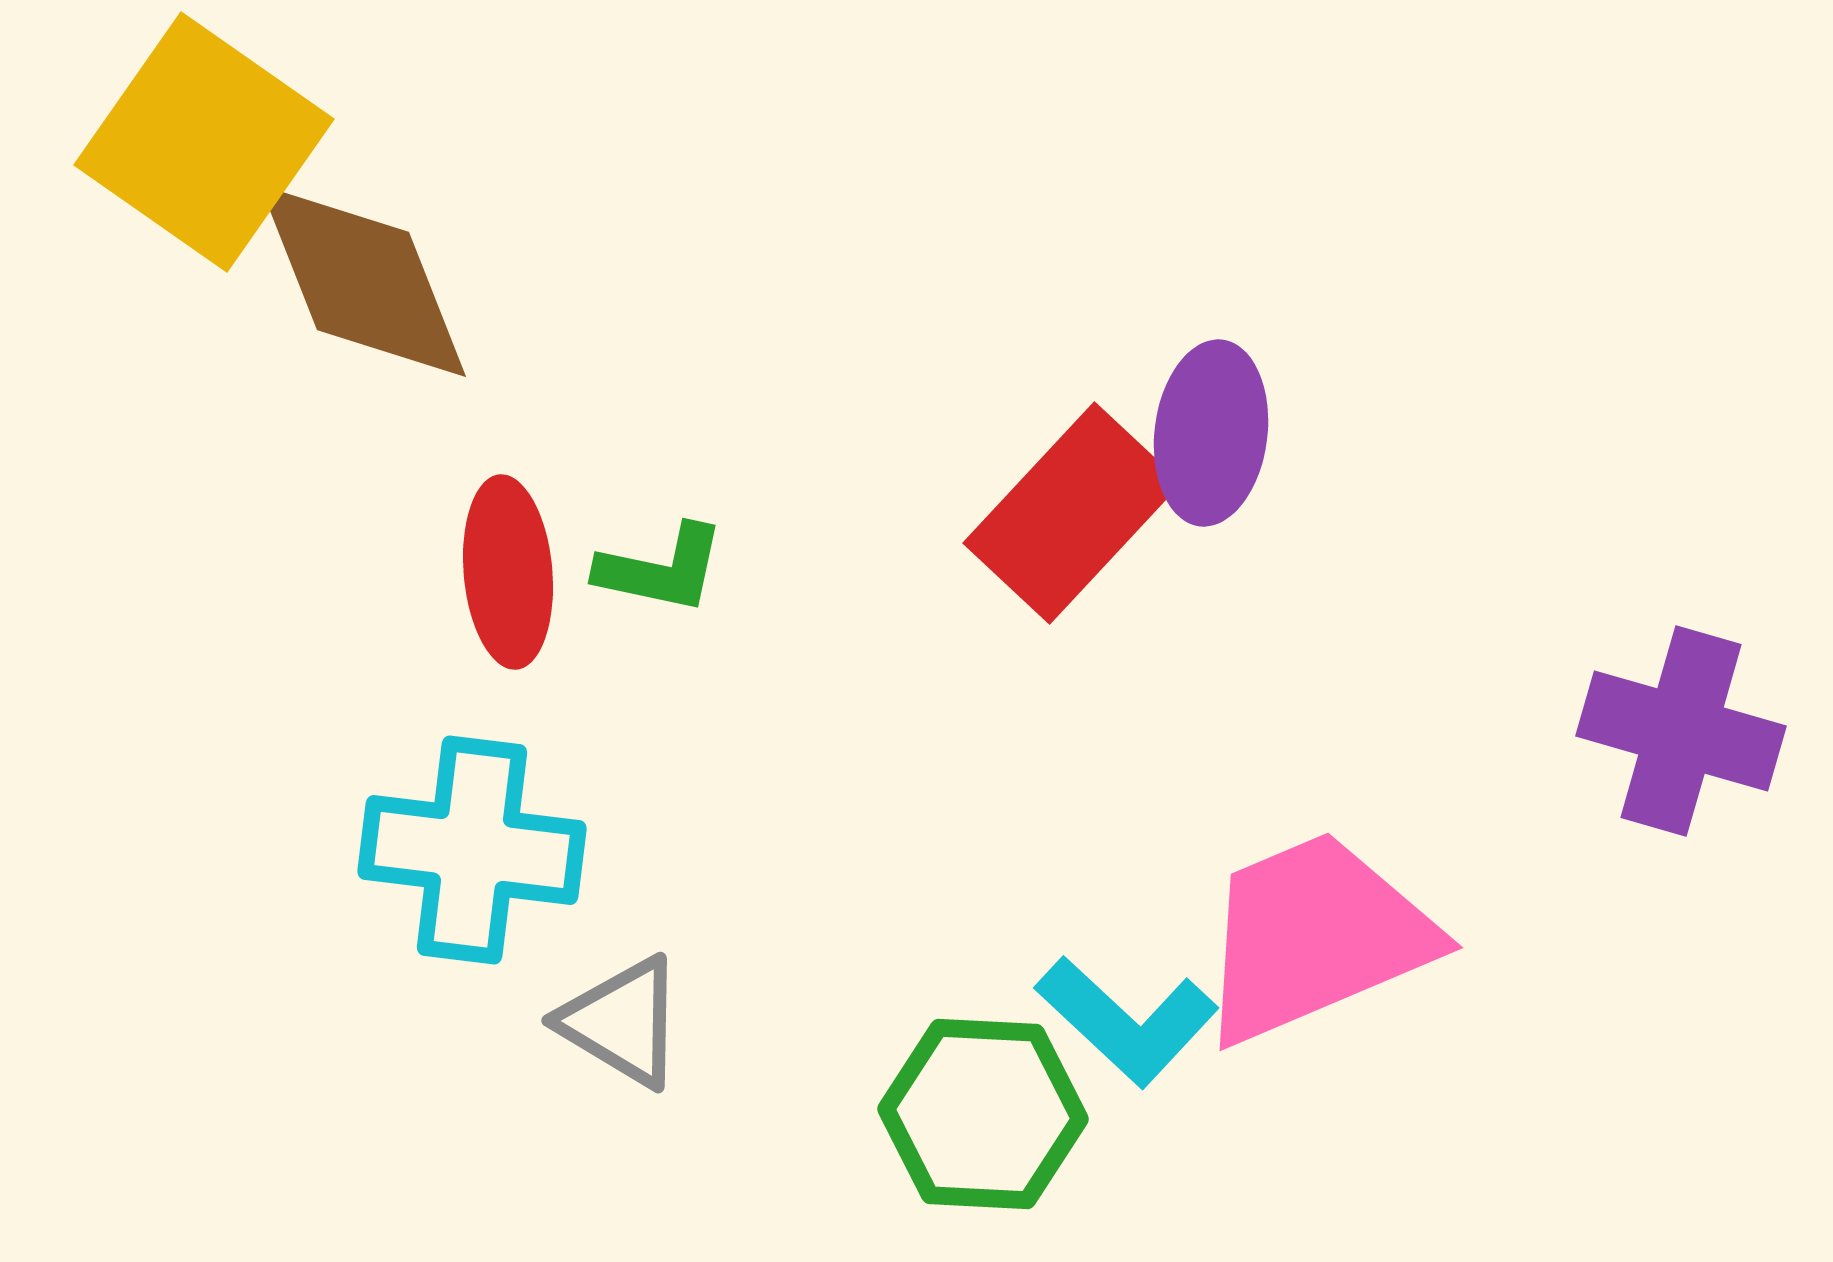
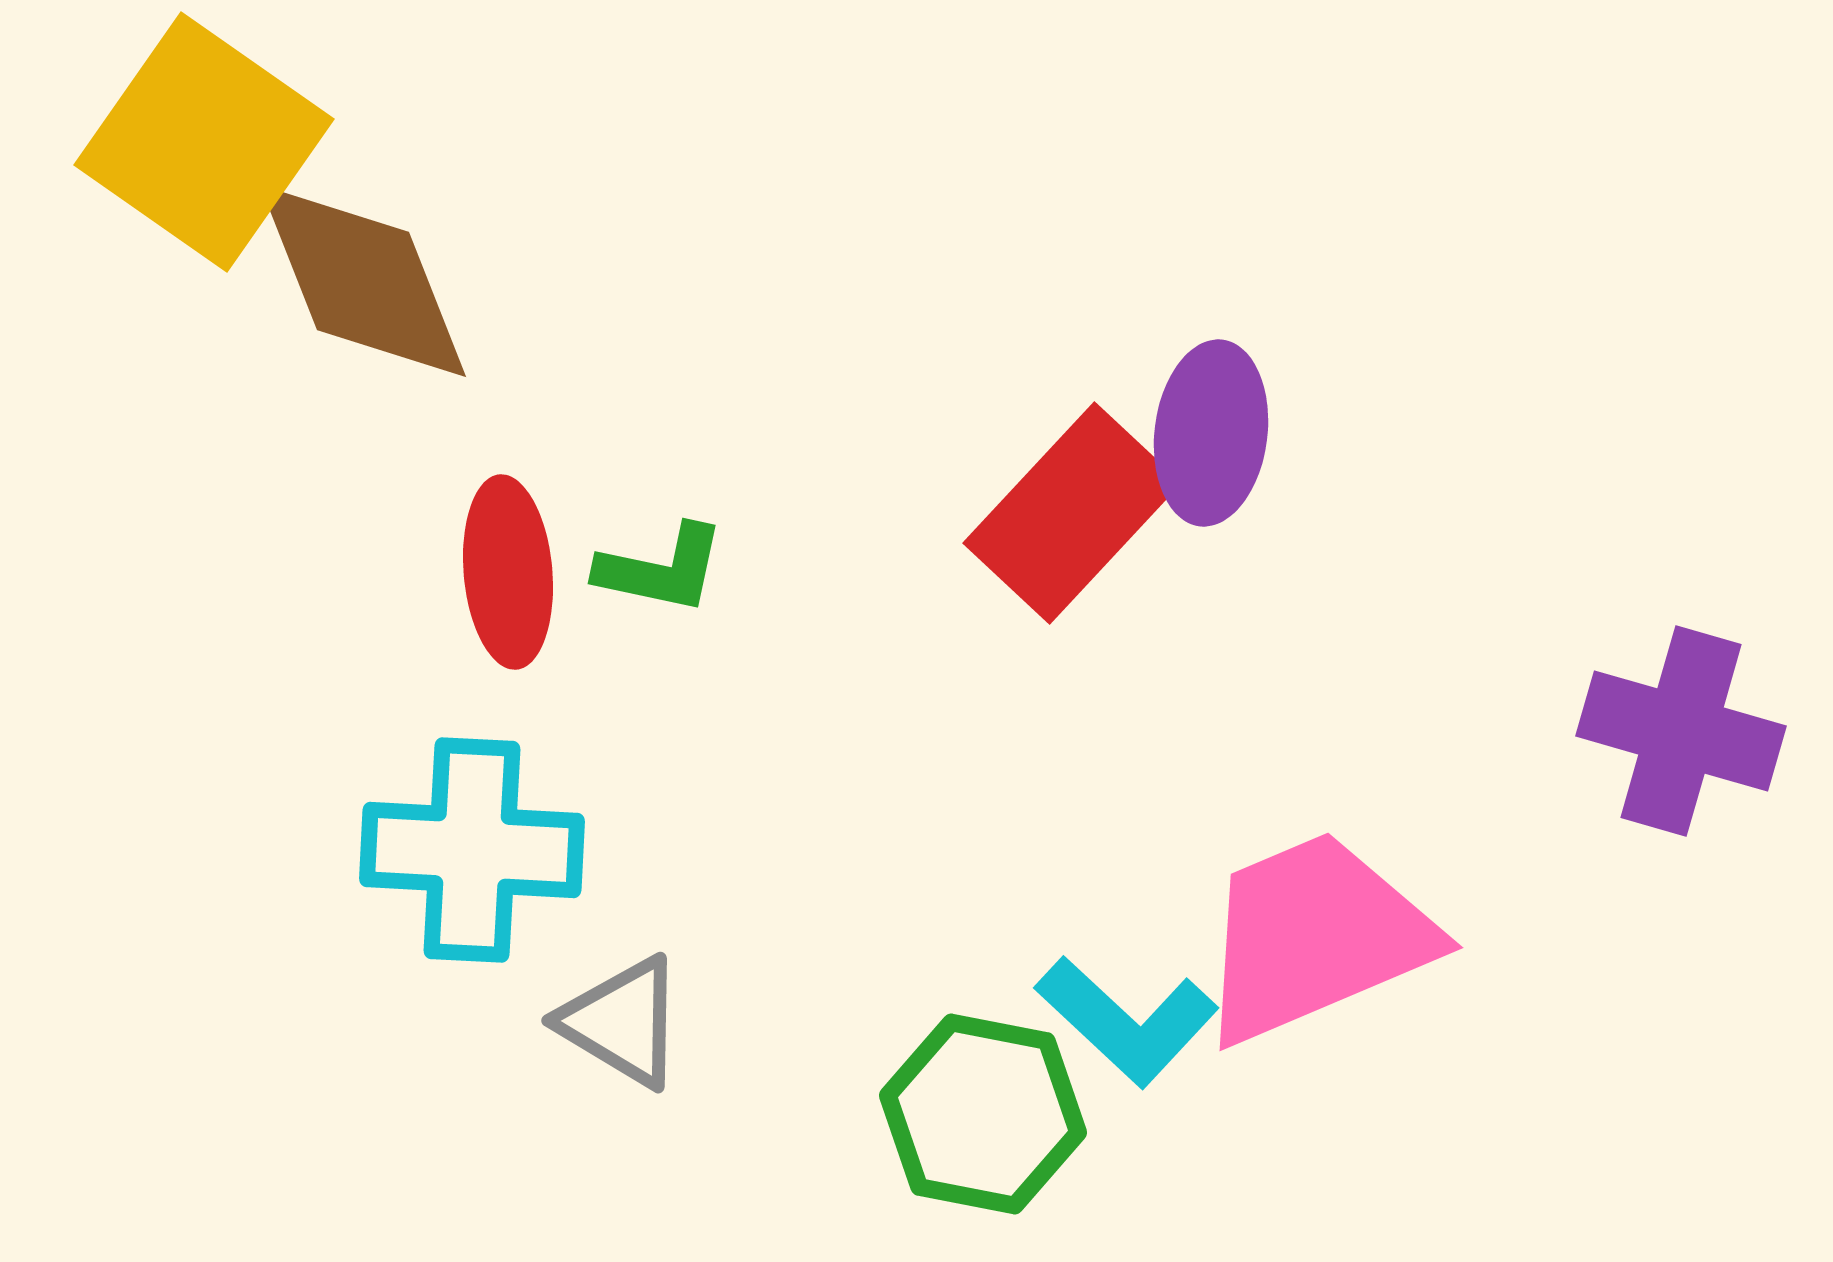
cyan cross: rotated 4 degrees counterclockwise
green hexagon: rotated 8 degrees clockwise
